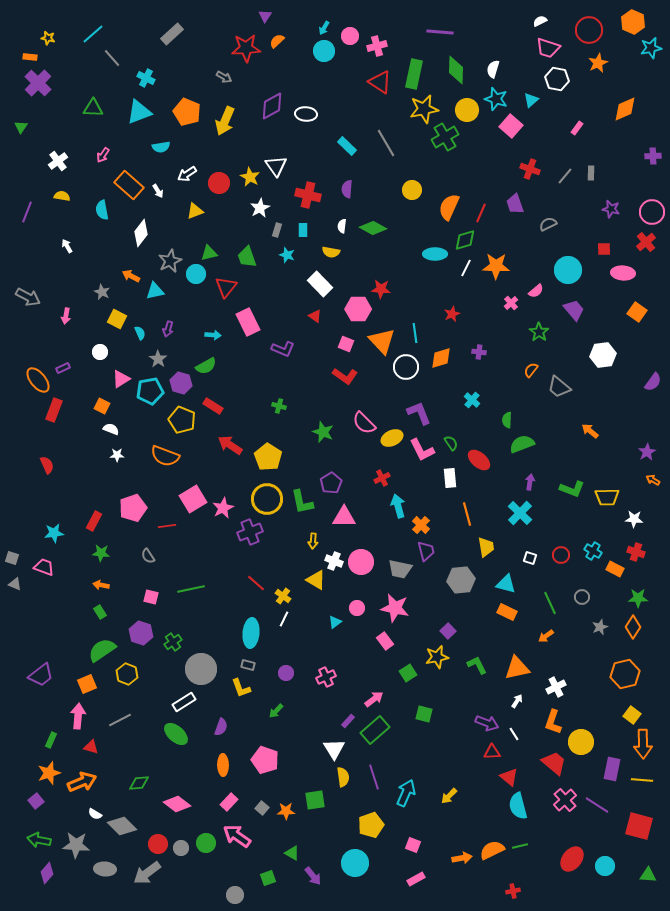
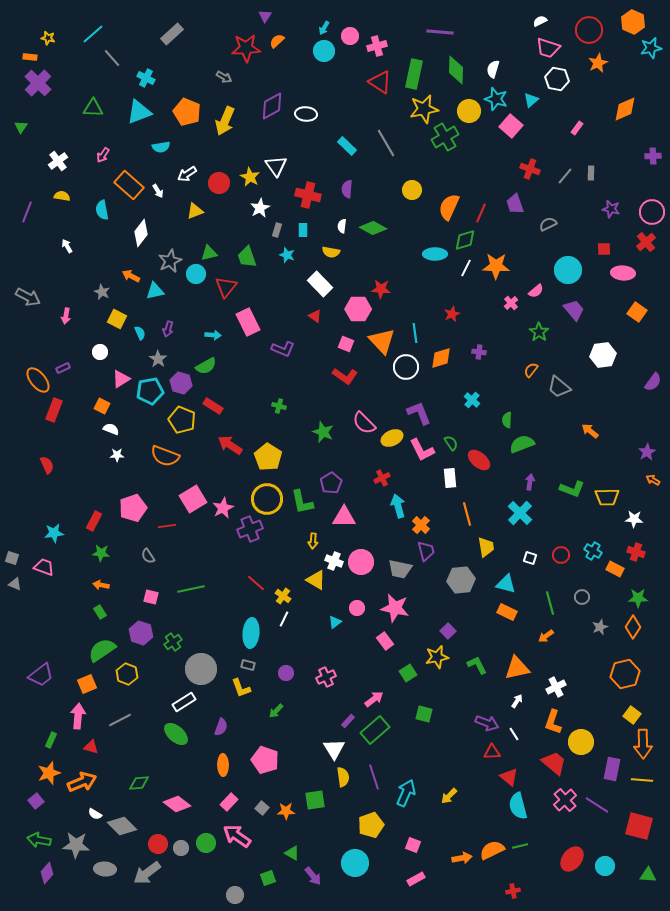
yellow circle at (467, 110): moved 2 px right, 1 px down
purple cross at (250, 532): moved 3 px up
green line at (550, 603): rotated 10 degrees clockwise
